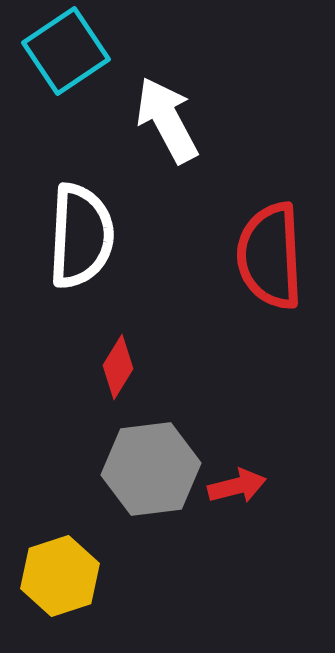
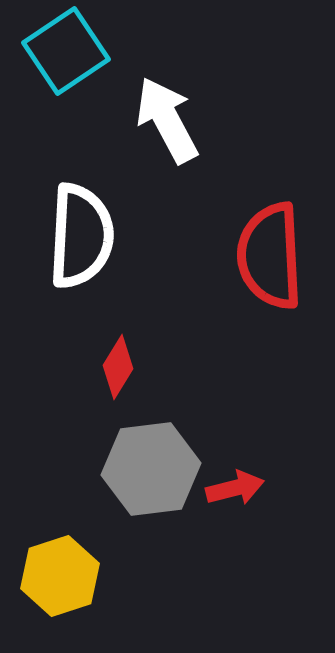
red arrow: moved 2 px left, 2 px down
